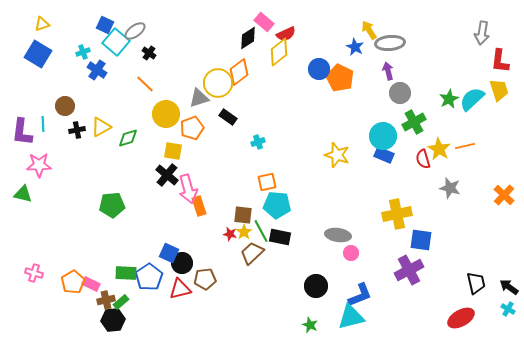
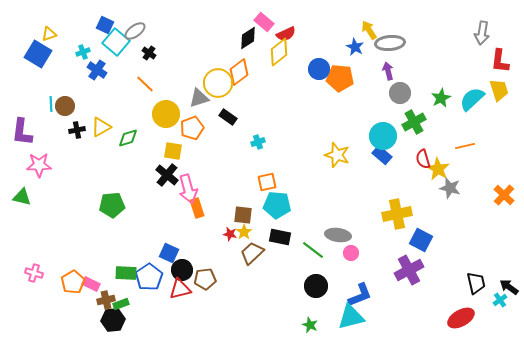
yellow triangle at (42, 24): moved 7 px right, 10 px down
orange pentagon at (340, 78): rotated 20 degrees counterclockwise
green star at (449, 99): moved 8 px left, 1 px up
cyan line at (43, 124): moved 8 px right, 20 px up
yellow star at (439, 149): moved 1 px left, 20 px down
blue rectangle at (384, 155): moved 2 px left; rotated 18 degrees clockwise
green triangle at (23, 194): moved 1 px left, 3 px down
orange rectangle at (199, 206): moved 2 px left, 2 px down
green line at (261, 231): moved 52 px right, 19 px down; rotated 25 degrees counterclockwise
blue square at (421, 240): rotated 20 degrees clockwise
black circle at (182, 263): moved 7 px down
green rectangle at (121, 302): moved 2 px down; rotated 21 degrees clockwise
cyan cross at (508, 309): moved 8 px left, 9 px up; rotated 24 degrees clockwise
